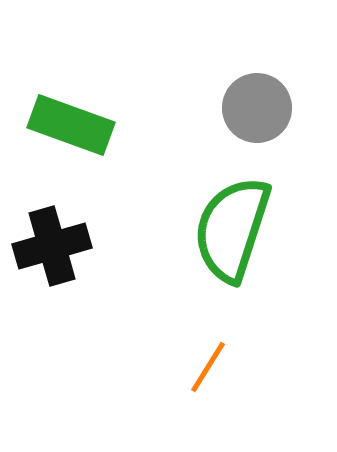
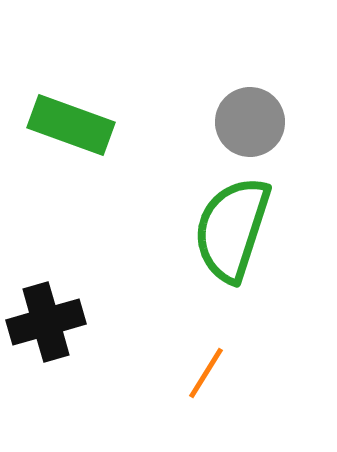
gray circle: moved 7 px left, 14 px down
black cross: moved 6 px left, 76 px down
orange line: moved 2 px left, 6 px down
